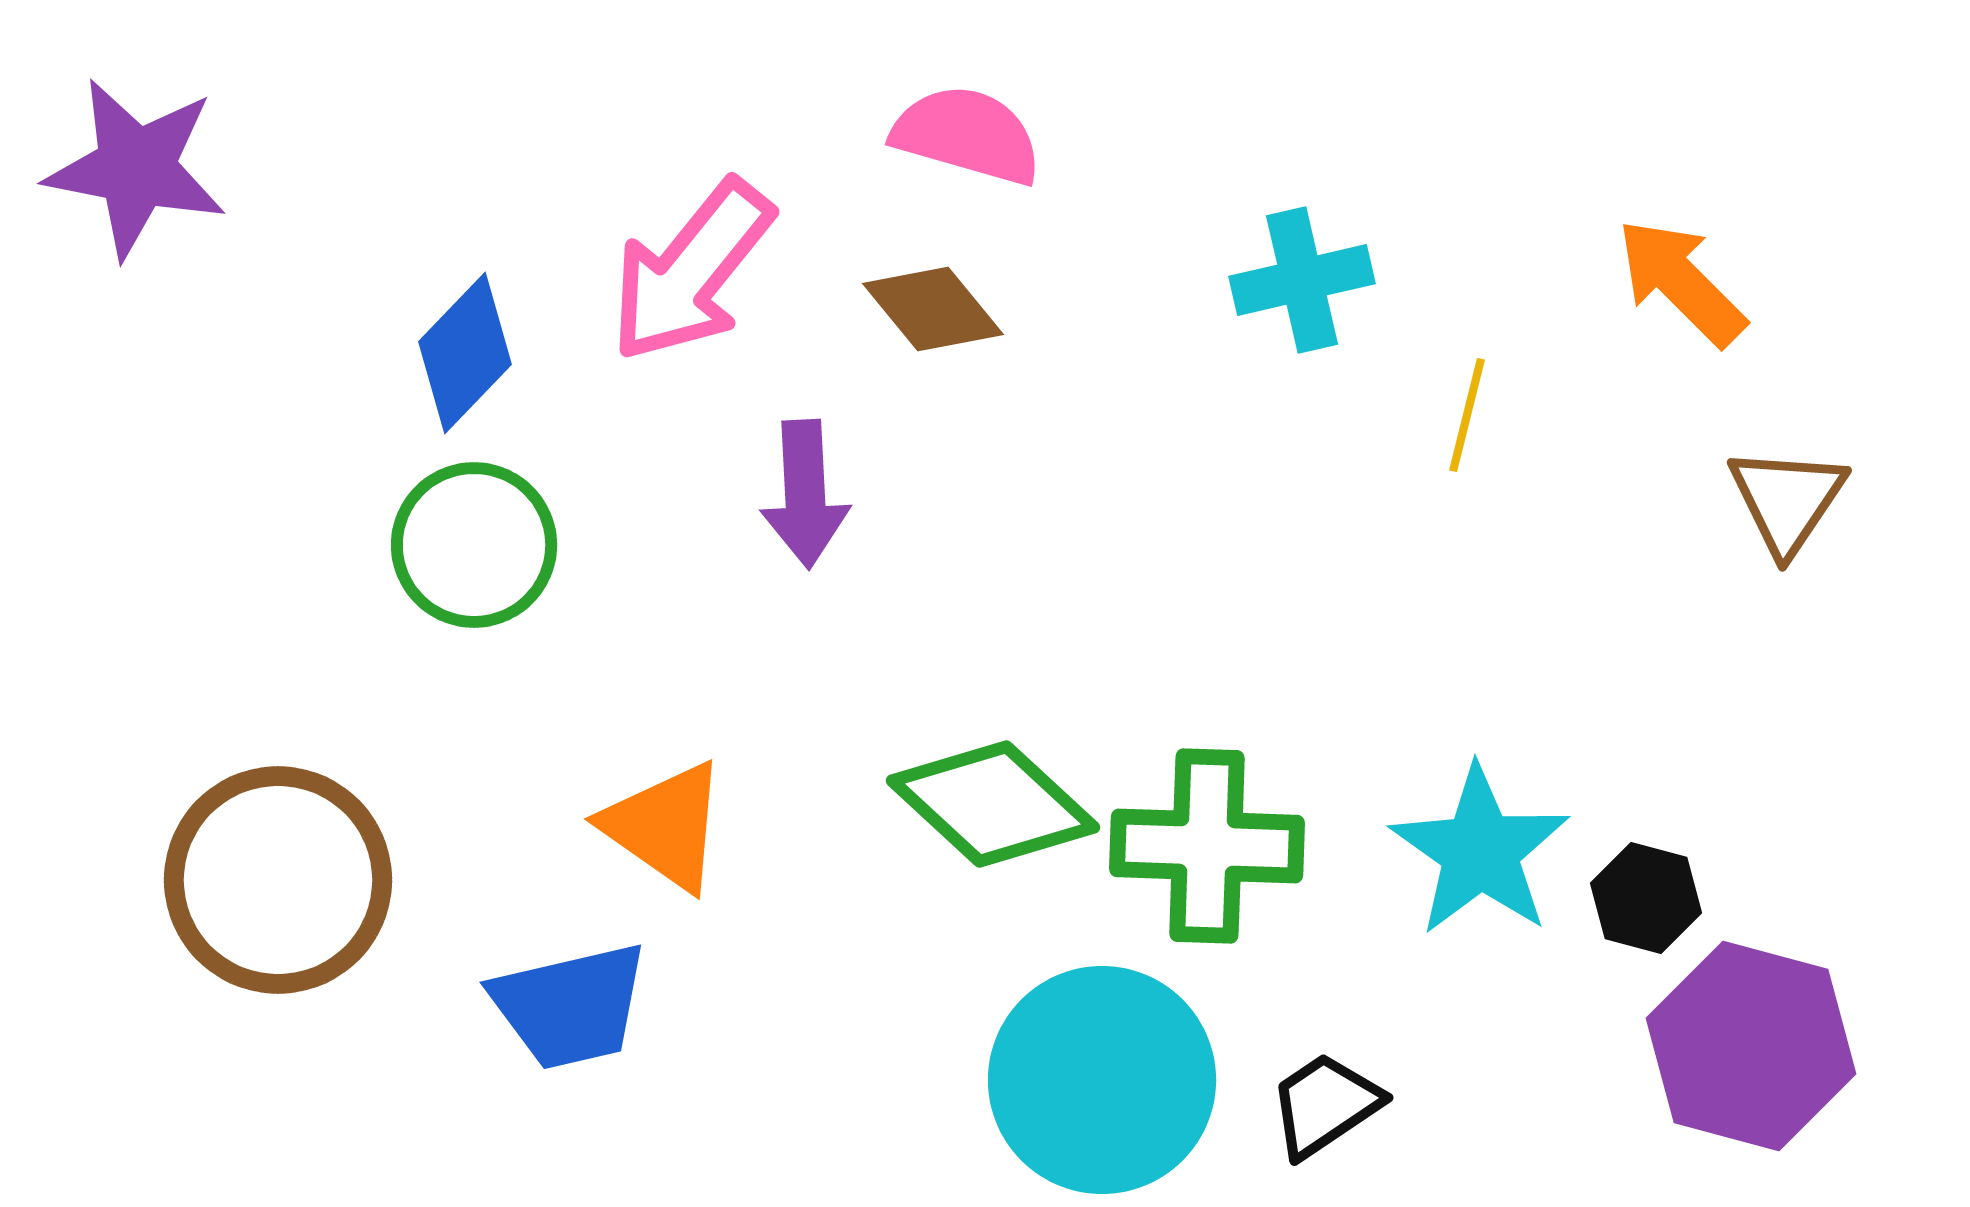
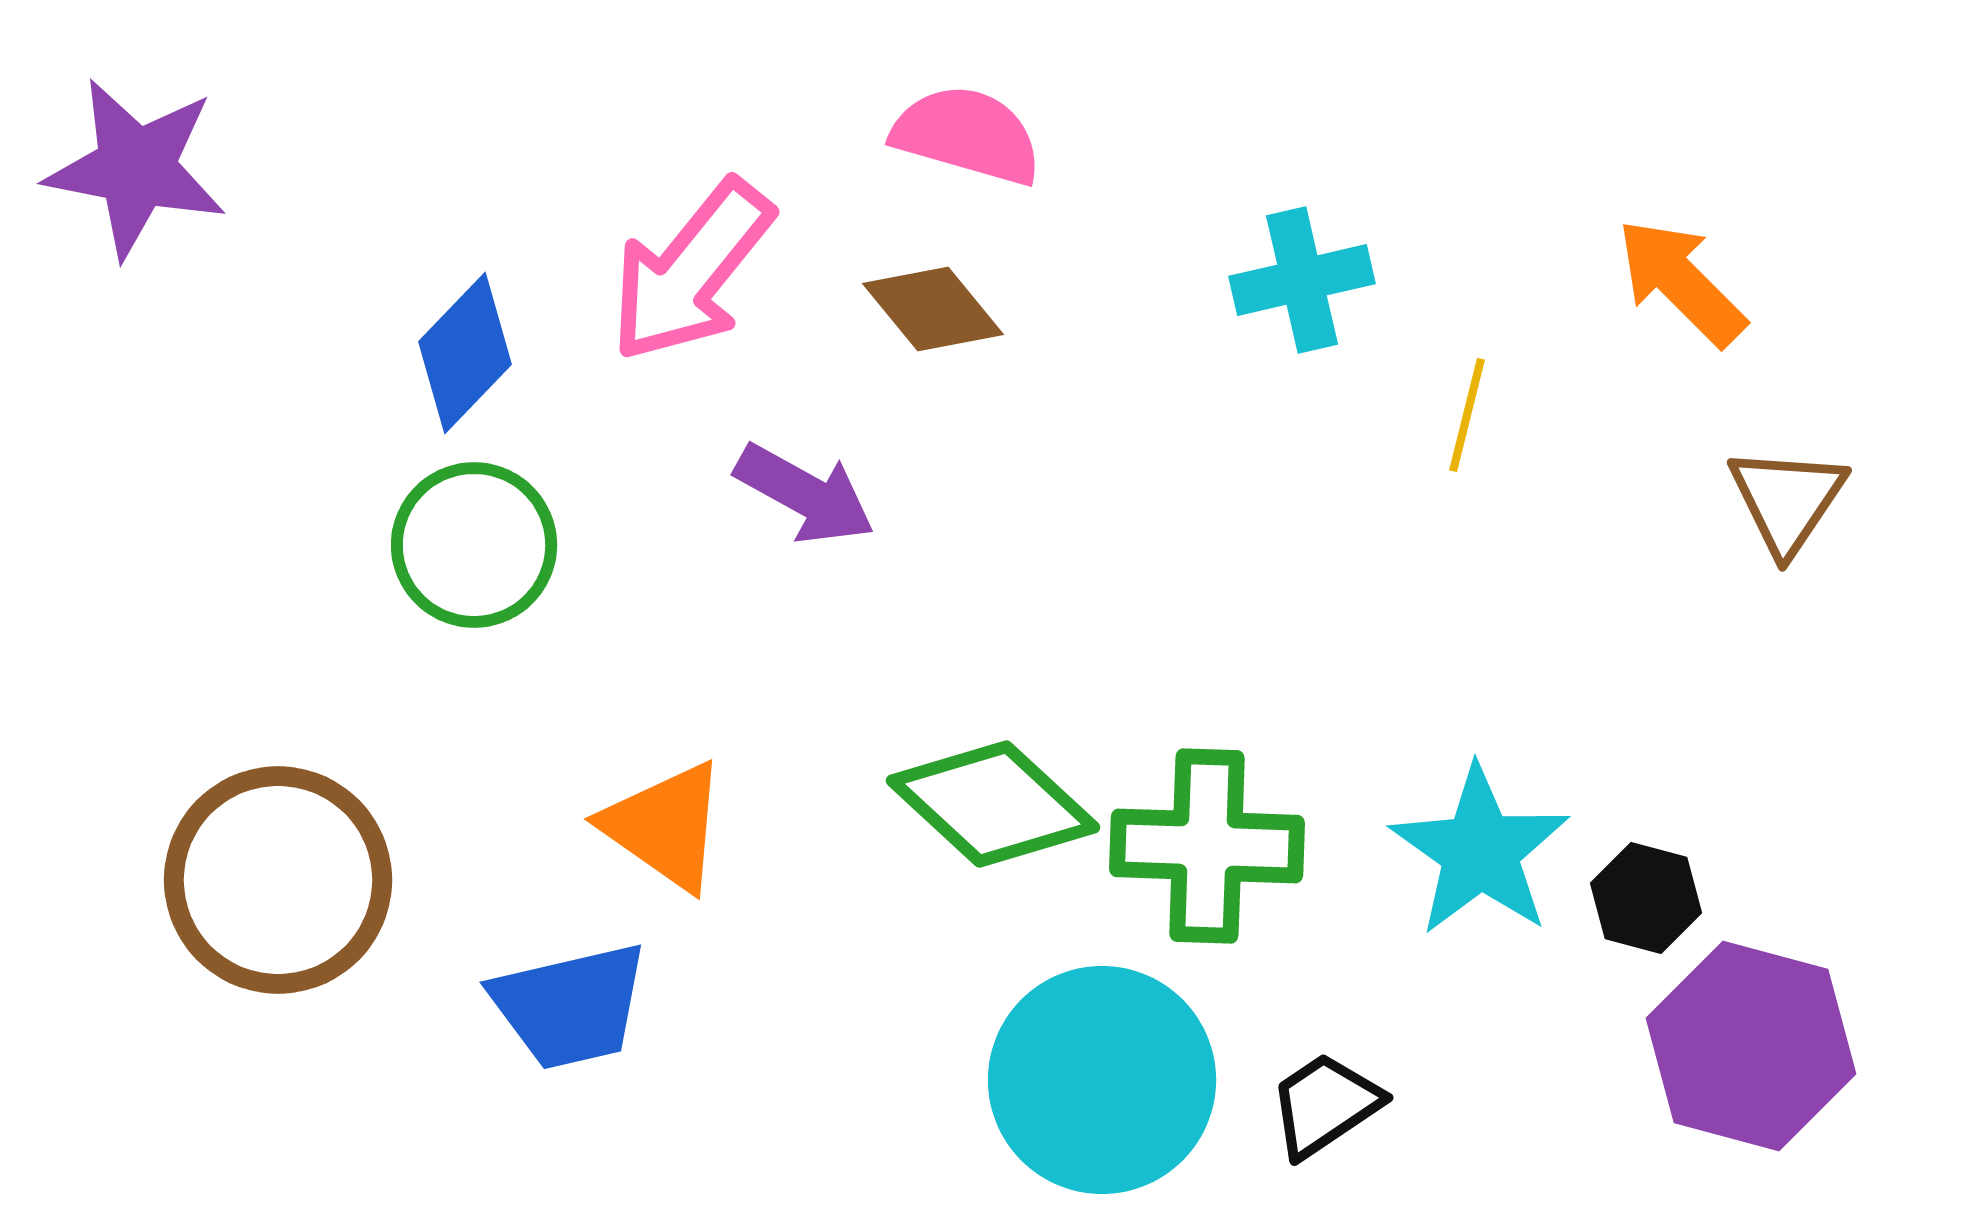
purple arrow: rotated 58 degrees counterclockwise
